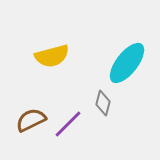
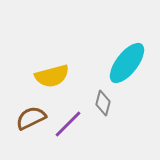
yellow semicircle: moved 20 px down
brown semicircle: moved 2 px up
